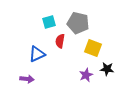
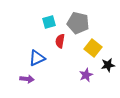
yellow square: rotated 18 degrees clockwise
blue triangle: moved 4 px down
black star: moved 1 px right, 4 px up; rotated 16 degrees counterclockwise
